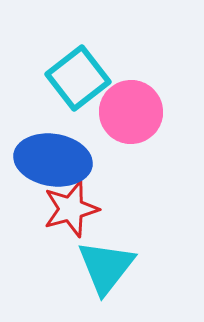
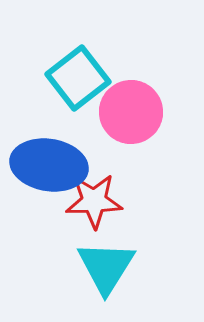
blue ellipse: moved 4 px left, 5 px down
red star: moved 23 px right, 8 px up; rotated 14 degrees clockwise
cyan triangle: rotated 6 degrees counterclockwise
